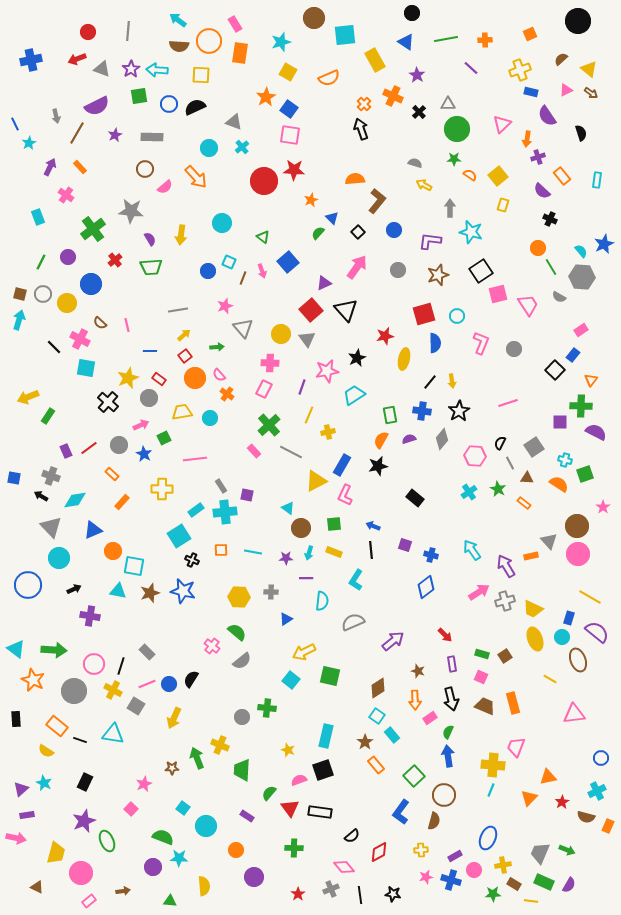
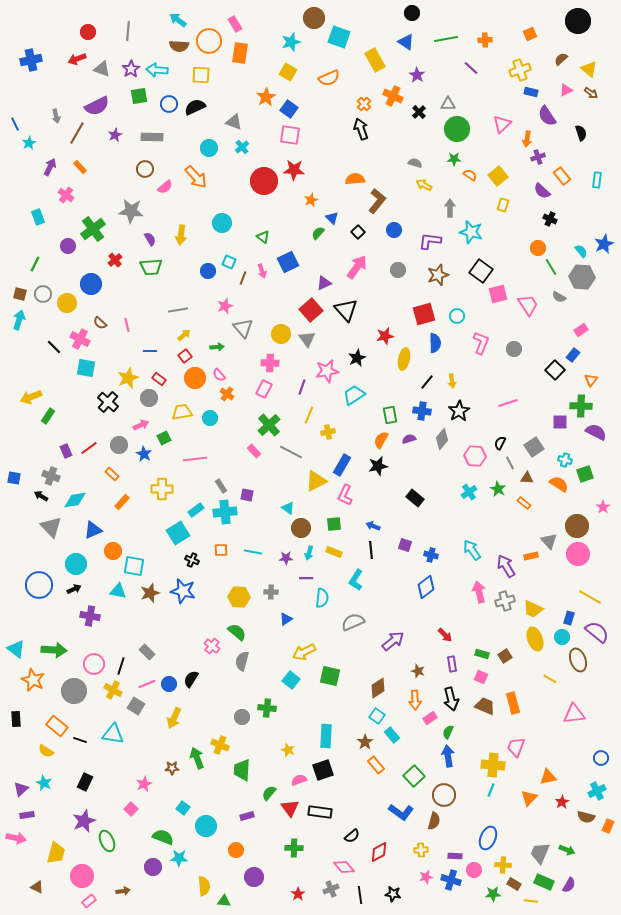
cyan square at (345, 35): moved 6 px left, 2 px down; rotated 25 degrees clockwise
cyan star at (281, 42): moved 10 px right
purple circle at (68, 257): moved 11 px up
green line at (41, 262): moved 6 px left, 2 px down
blue square at (288, 262): rotated 15 degrees clockwise
black square at (481, 271): rotated 20 degrees counterclockwise
black line at (430, 382): moved 3 px left
yellow arrow at (28, 397): moved 3 px right
cyan square at (179, 536): moved 1 px left, 3 px up
cyan circle at (59, 558): moved 17 px right, 6 px down
blue circle at (28, 585): moved 11 px right
pink arrow at (479, 592): rotated 70 degrees counterclockwise
cyan semicircle at (322, 601): moved 3 px up
gray semicircle at (242, 661): rotated 144 degrees clockwise
cyan rectangle at (326, 736): rotated 10 degrees counterclockwise
blue L-shape at (401, 812): rotated 90 degrees counterclockwise
purple rectangle at (247, 816): rotated 48 degrees counterclockwise
purple rectangle at (455, 856): rotated 32 degrees clockwise
yellow cross at (503, 865): rotated 14 degrees clockwise
pink circle at (81, 873): moved 1 px right, 3 px down
green triangle at (170, 901): moved 54 px right
